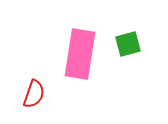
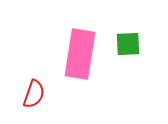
green square: rotated 12 degrees clockwise
